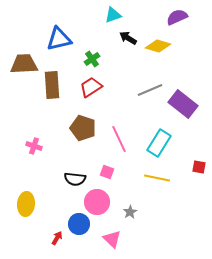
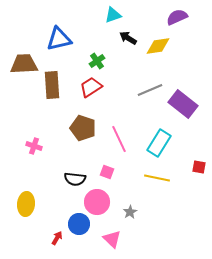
yellow diamond: rotated 25 degrees counterclockwise
green cross: moved 5 px right, 2 px down
